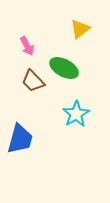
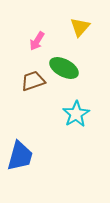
yellow triangle: moved 2 px up; rotated 10 degrees counterclockwise
pink arrow: moved 10 px right, 5 px up; rotated 60 degrees clockwise
brown trapezoid: rotated 115 degrees clockwise
blue trapezoid: moved 17 px down
